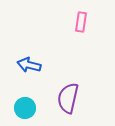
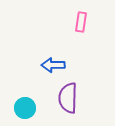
blue arrow: moved 24 px right; rotated 15 degrees counterclockwise
purple semicircle: rotated 12 degrees counterclockwise
